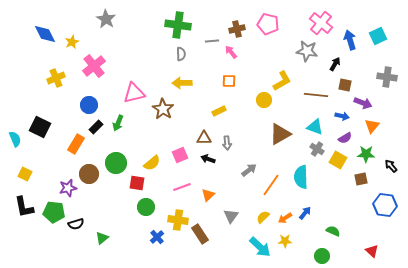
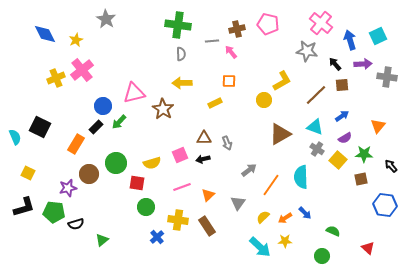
yellow star at (72, 42): moved 4 px right, 2 px up
black arrow at (335, 64): rotated 72 degrees counterclockwise
pink cross at (94, 66): moved 12 px left, 4 px down
brown square at (345, 85): moved 3 px left; rotated 16 degrees counterclockwise
brown line at (316, 95): rotated 50 degrees counterclockwise
purple arrow at (363, 103): moved 39 px up; rotated 24 degrees counterclockwise
blue circle at (89, 105): moved 14 px right, 1 px down
yellow rectangle at (219, 111): moved 4 px left, 8 px up
blue arrow at (342, 116): rotated 48 degrees counterclockwise
green arrow at (118, 123): moved 1 px right, 1 px up; rotated 21 degrees clockwise
orange triangle at (372, 126): moved 6 px right
cyan semicircle at (15, 139): moved 2 px up
gray arrow at (227, 143): rotated 16 degrees counterclockwise
green star at (366, 154): moved 2 px left
black arrow at (208, 159): moved 5 px left; rotated 32 degrees counterclockwise
yellow square at (338, 160): rotated 12 degrees clockwise
yellow semicircle at (152, 163): rotated 24 degrees clockwise
yellow square at (25, 174): moved 3 px right, 1 px up
black L-shape at (24, 207): rotated 95 degrees counterclockwise
blue arrow at (305, 213): rotated 96 degrees clockwise
gray triangle at (231, 216): moved 7 px right, 13 px up
brown rectangle at (200, 234): moved 7 px right, 8 px up
green triangle at (102, 238): moved 2 px down
red triangle at (372, 251): moved 4 px left, 3 px up
